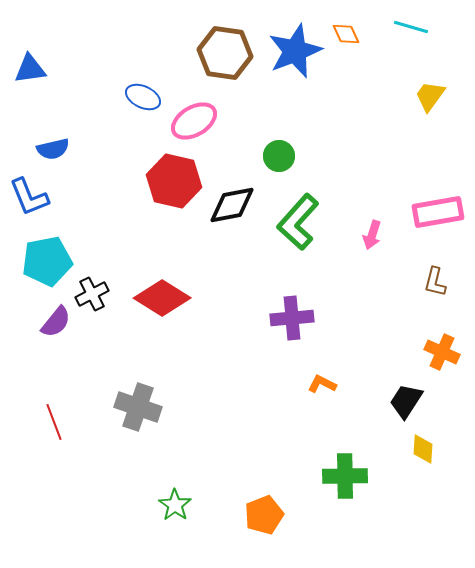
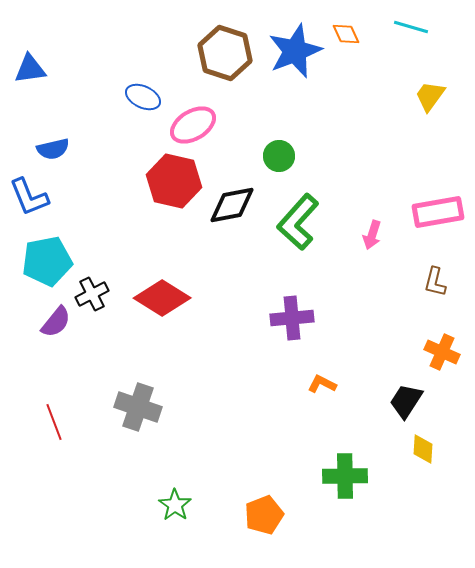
brown hexagon: rotated 10 degrees clockwise
pink ellipse: moved 1 px left, 4 px down
